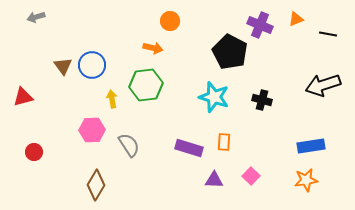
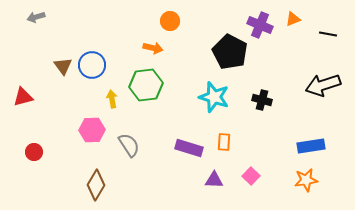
orange triangle: moved 3 px left
